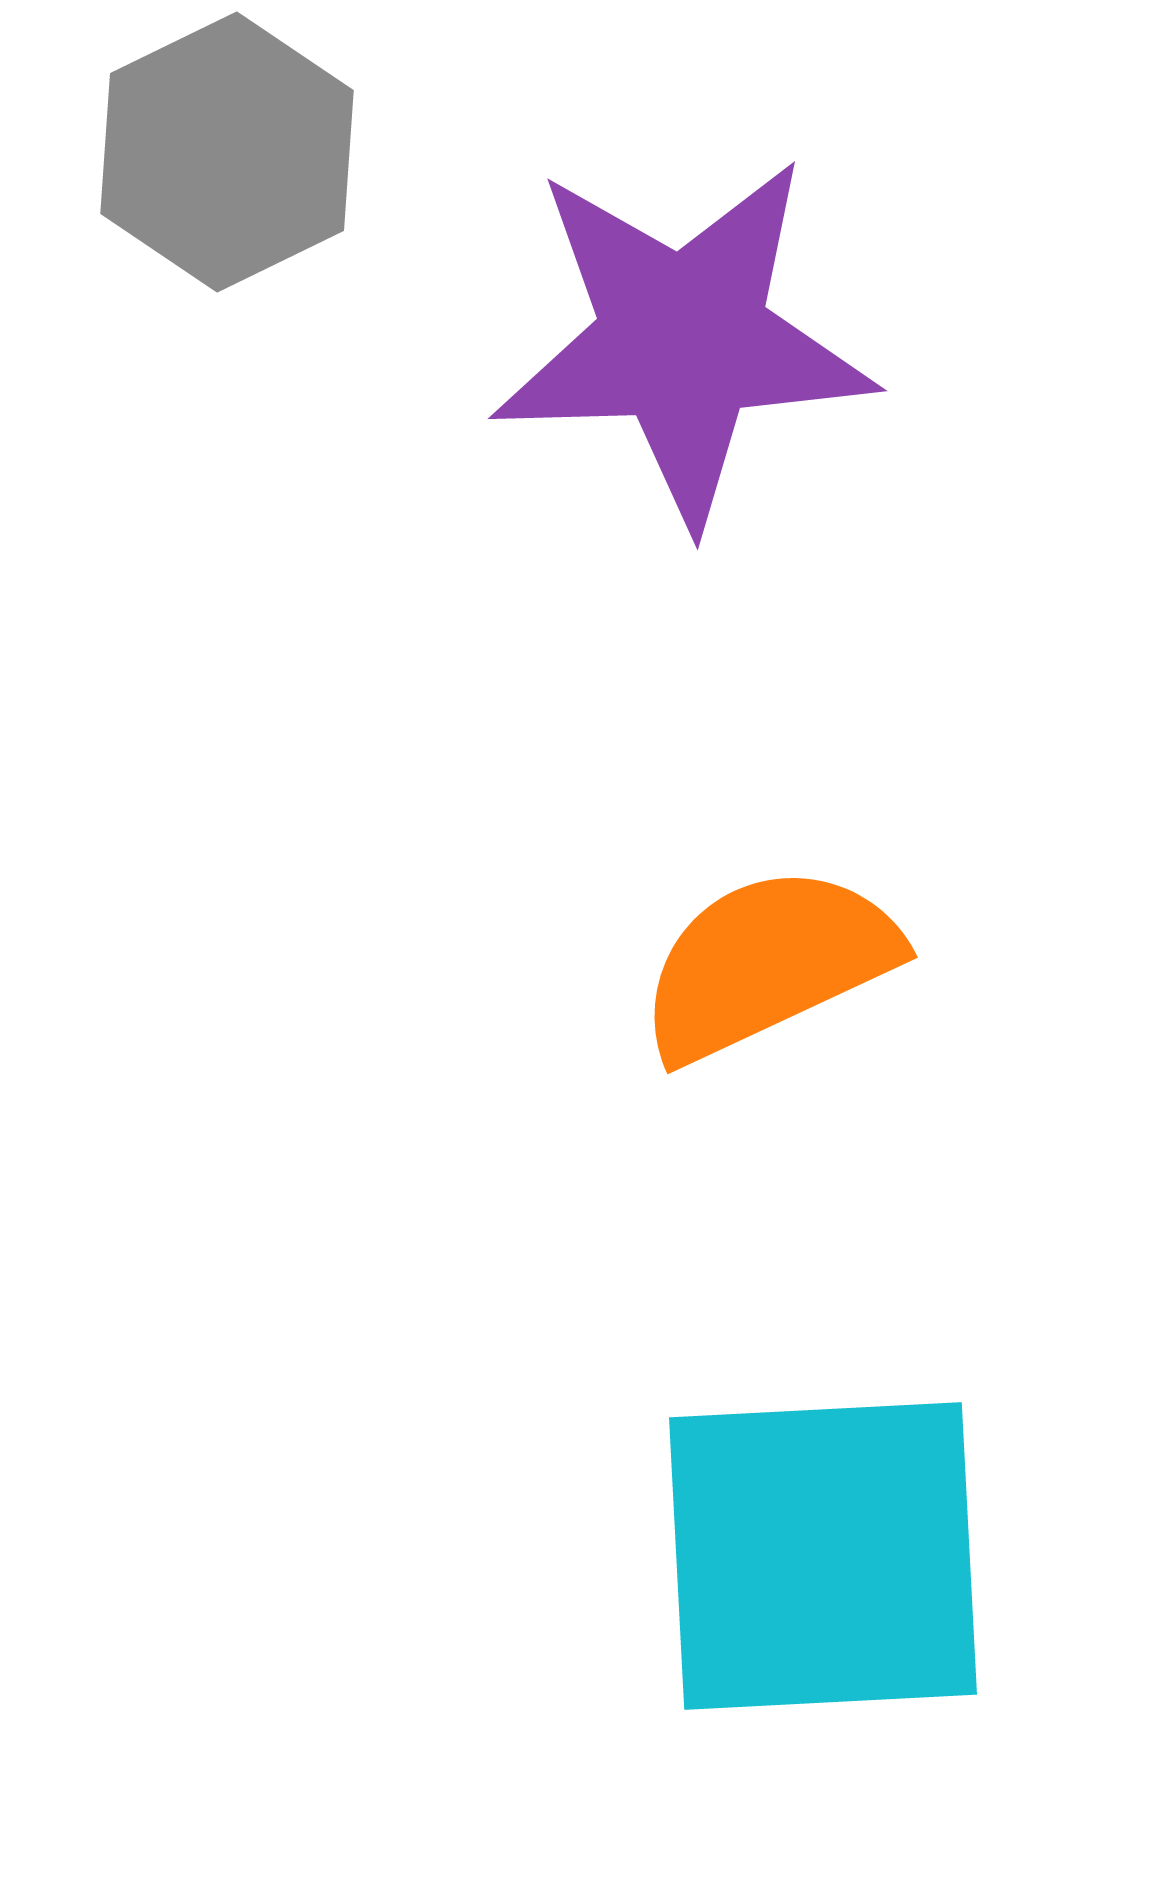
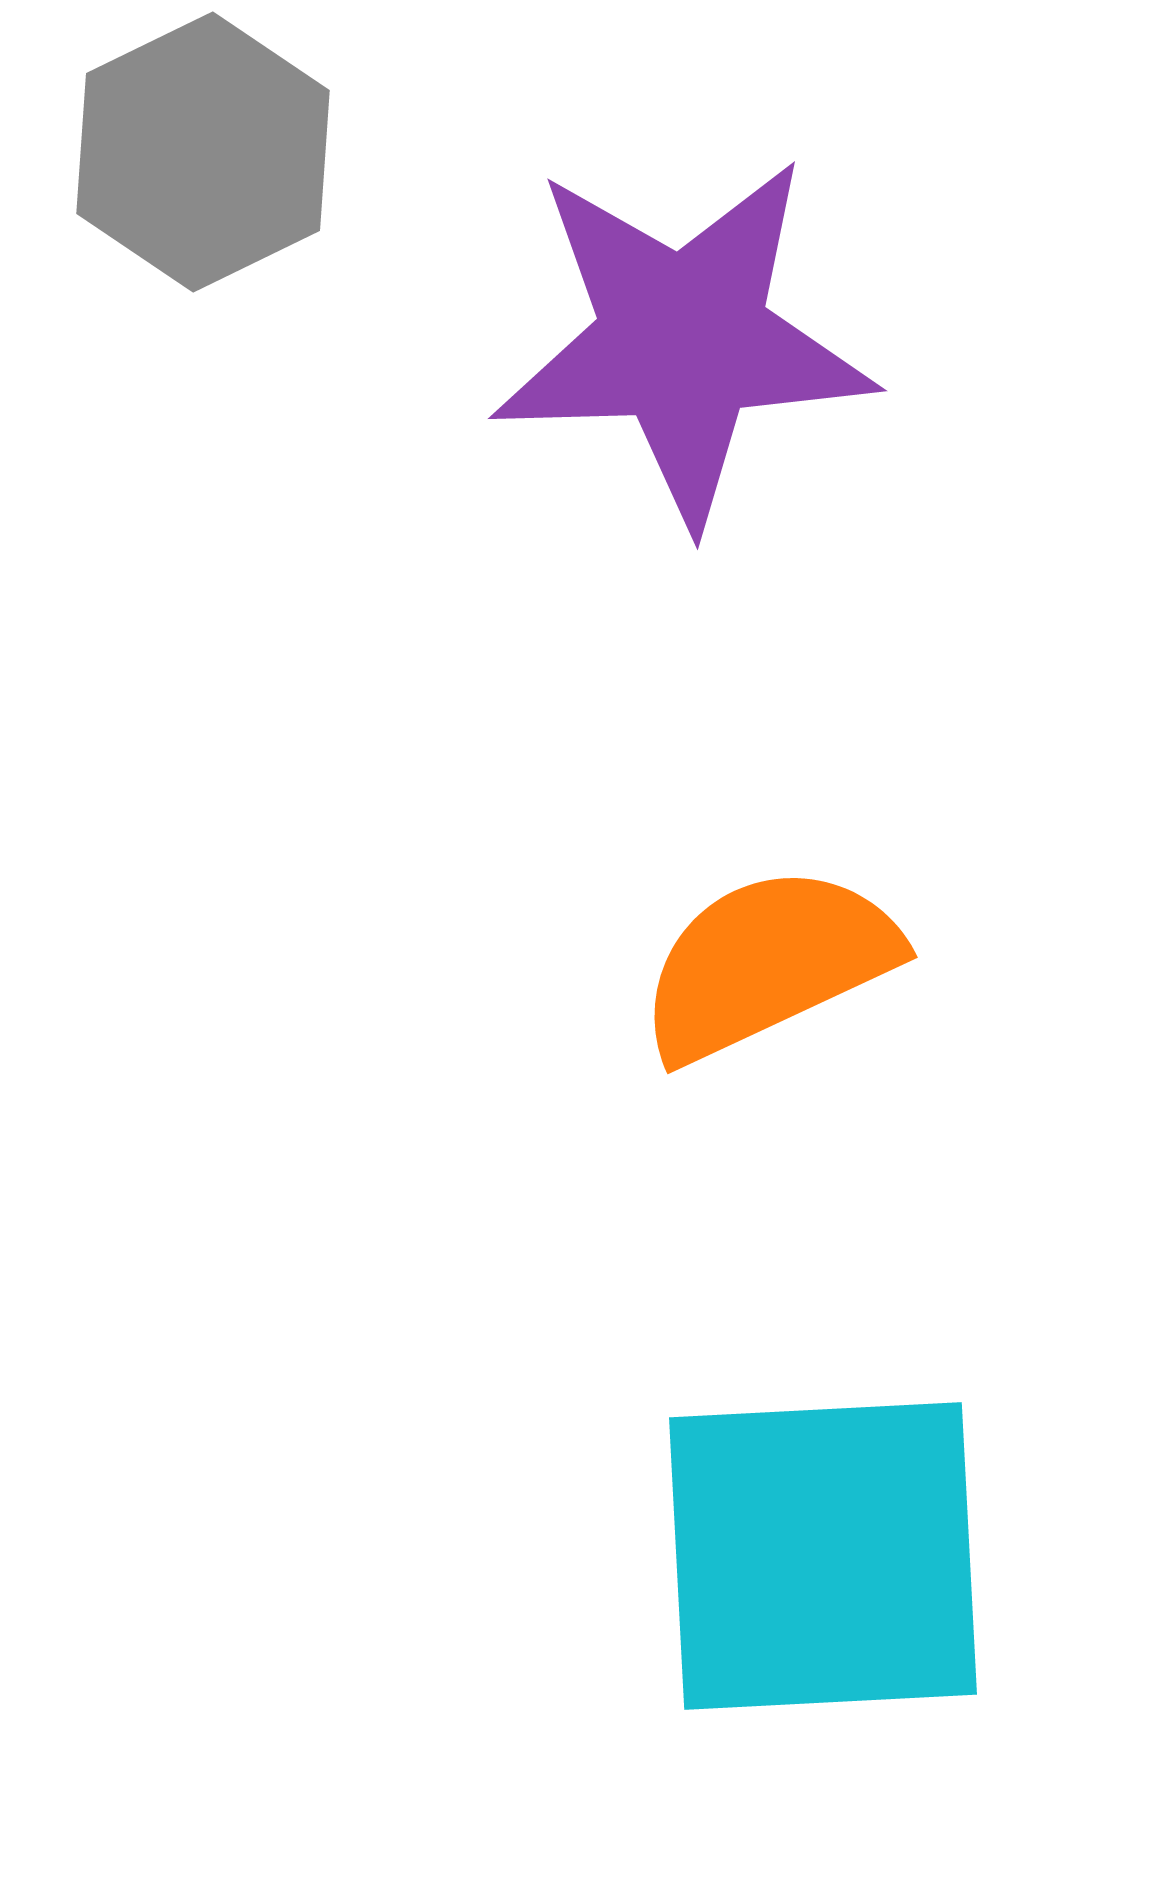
gray hexagon: moved 24 px left
